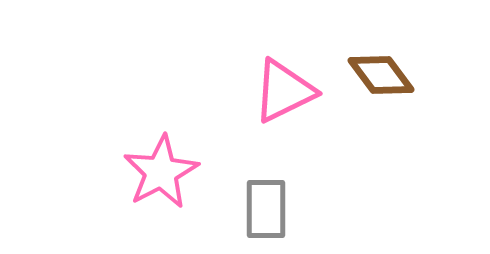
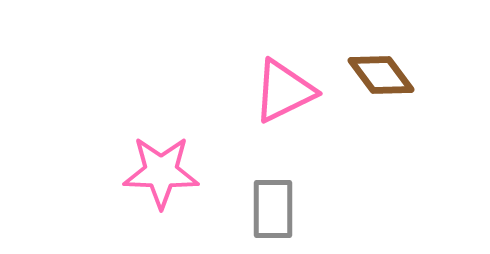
pink star: rotated 30 degrees clockwise
gray rectangle: moved 7 px right
